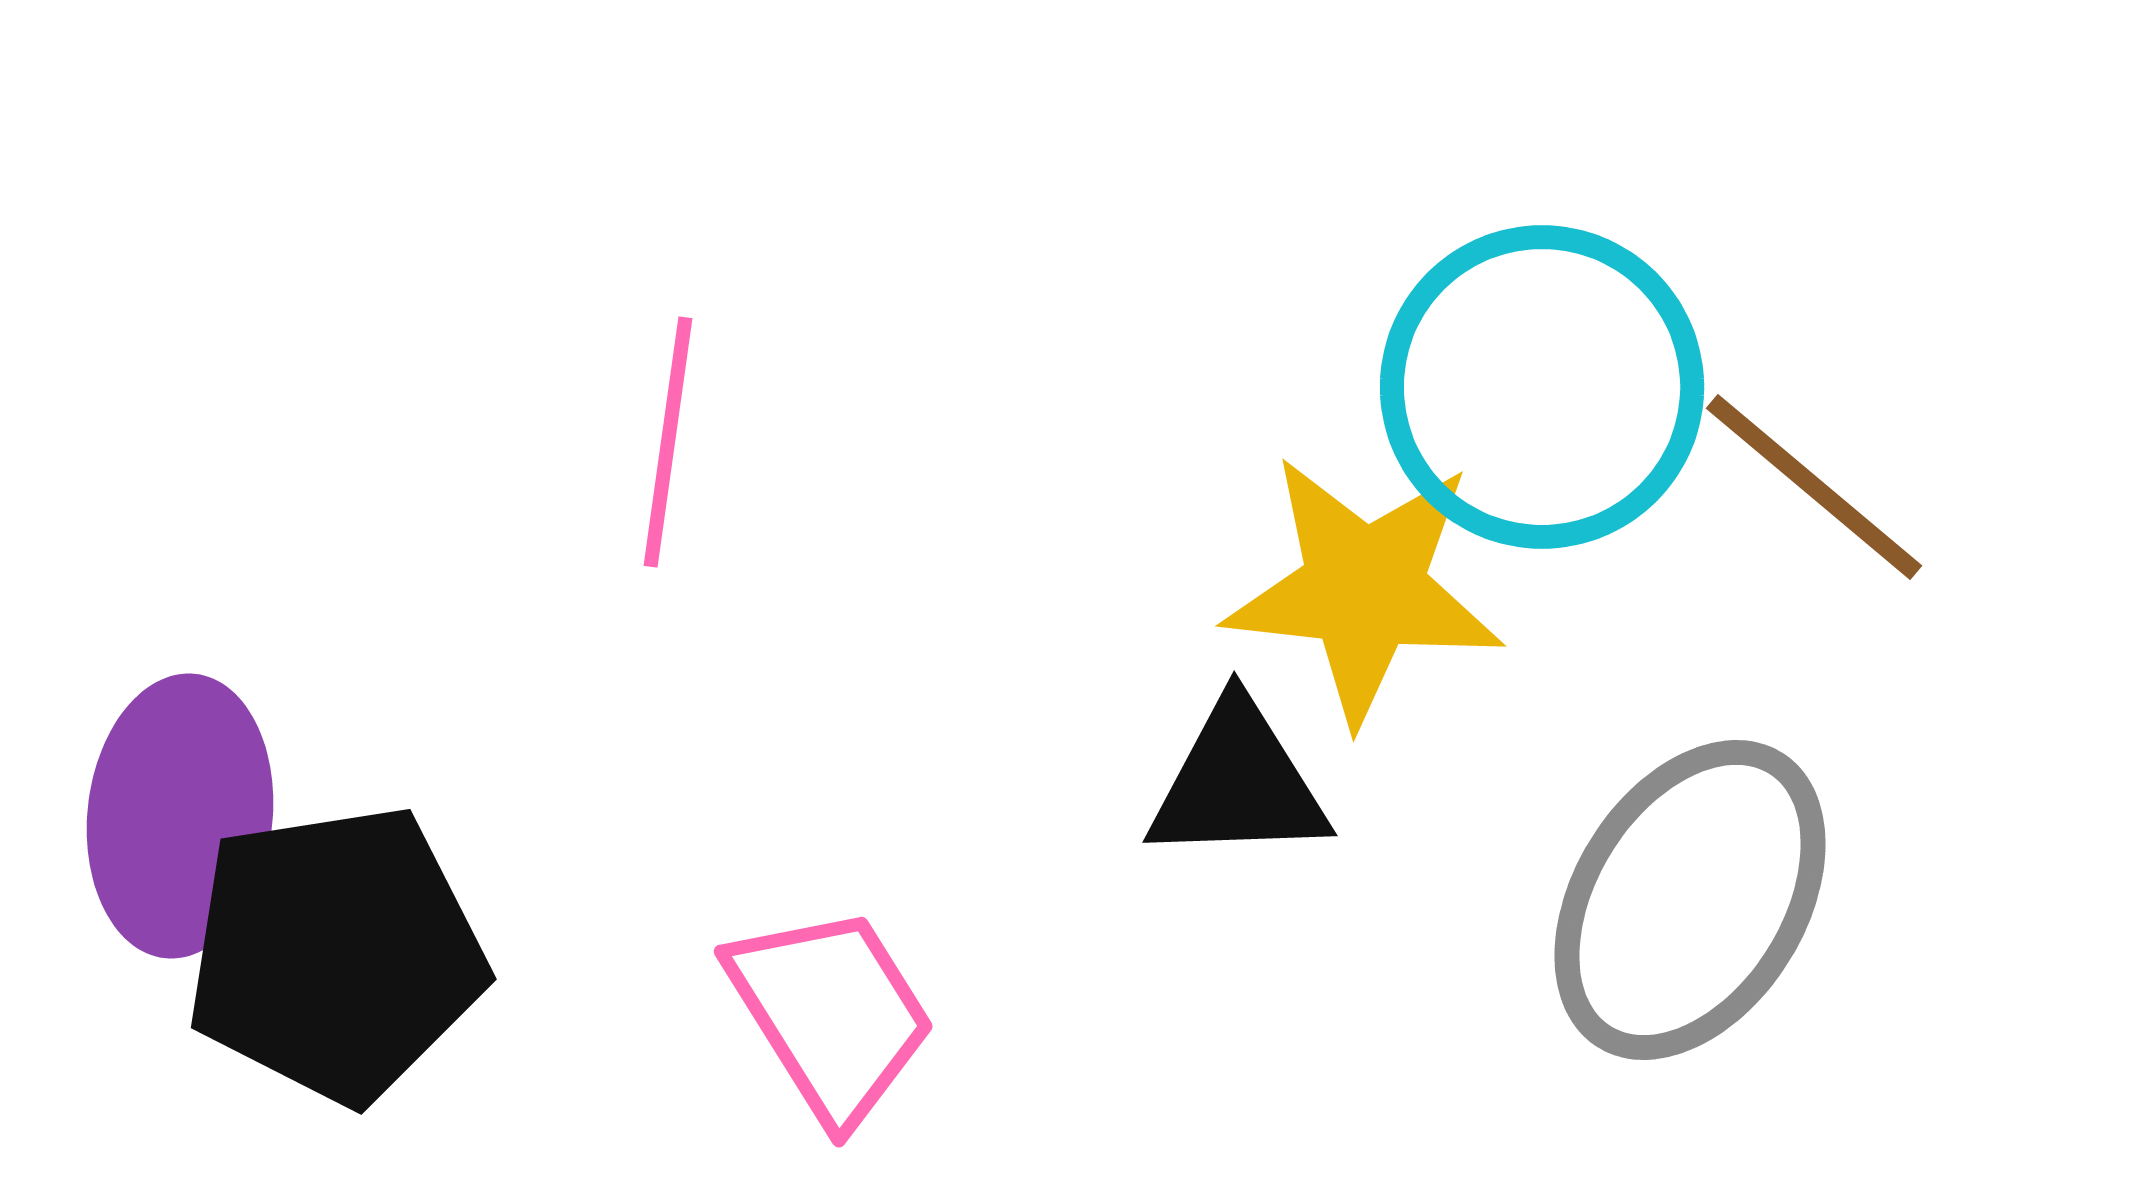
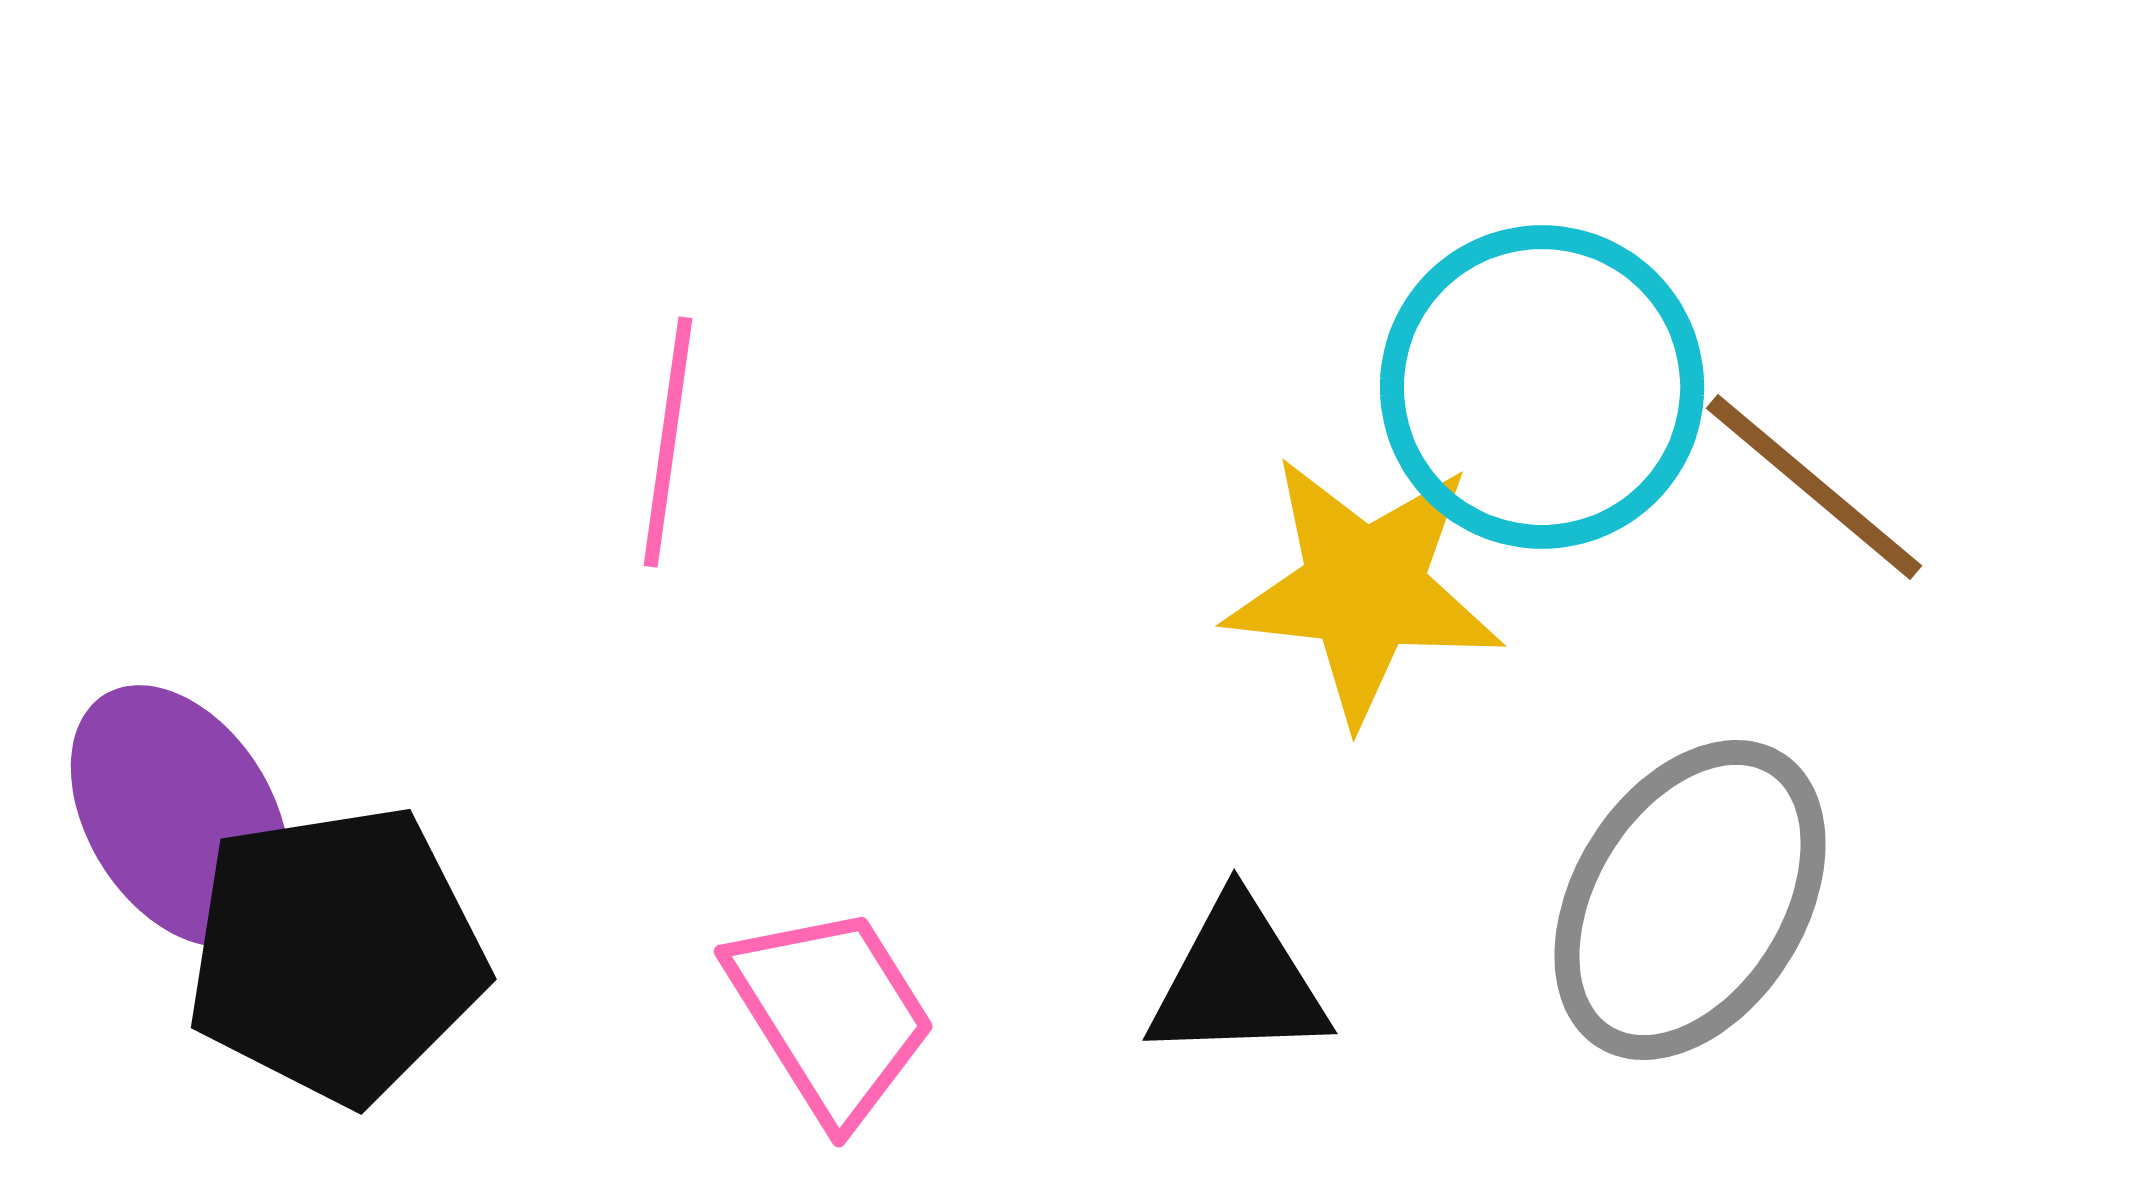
black triangle: moved 198 px down
purple ellipse: rotated 38 degrees counterclockwise
